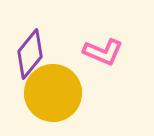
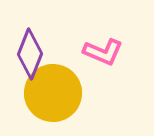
purple diamond: rotated 18 degrees counterclockwise
